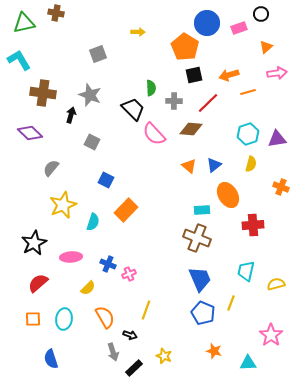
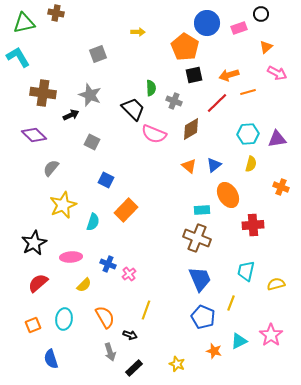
cyan L-shape at (19, 60): moved 1 px left, 3 px up
pink arrow at (277, 73): rotated 36 degrees clockwise
gray cross at (174, 101): rotated 21 degrees clockwise
red line at (208, 103): moved 9 px right
black arrow at (71, 115): rotated 49 degrees clockwise
brown diamond at (191, 129): rotated 35 degrees counterclockwise
purple diamond at (30, 133): moved 4 px right, 2 px down
pink semicircle at (154, 134): rotated 25 degrees counterclockwise
cyan hexagon at (248, 134): rotated 15 degrees clockwise
pink cross at (129, 274): rotated 16 degrees counterclockwise
yellow semicircle at (88, 288): moved 4 px left, 3 px up
blue pentagon at (203, 313): moved 4 px down
orange square at (33, 319): moved 6 px down; rotated 21 degrees counterclockwise
gray arrow at (113, 352): moved 3 px left
yellow star at (164, 356): moved 13 px right, 8 px down
cyan triangle at (248, 363): moved 9 px left, 22 px up; rotated 24 degrees counterclockwise
